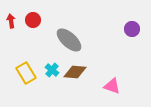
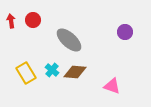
purple circle: moved 7 px left, 3 px down
